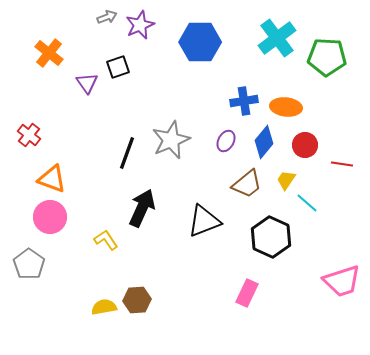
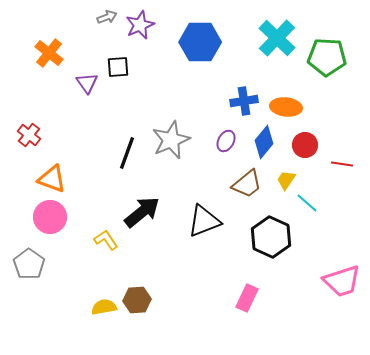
cyan cross: rotated 9 degrees counterclockwise
black square: rotated 15 degrees clockwise
black arrow: moved 4 px down; rotated 27 degrees clockwise
pink rectangle: moved 5 px down
